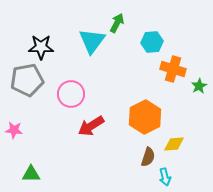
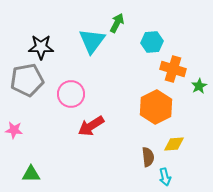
orange hexagon: moved 11 px right, 10 px up
brown semicircle: rotated 24 degrees counterclockwise
